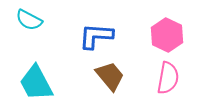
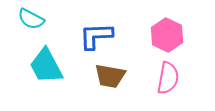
cyan semicircle: moved 2 px right, 1 px up
blue L-shape: rotated 6 degrees counterclockwise
brown trapezoid: rotated 140 degrees clockwise
cyan trapezoid: moved 10 px right, 17 px up
